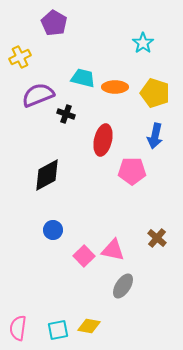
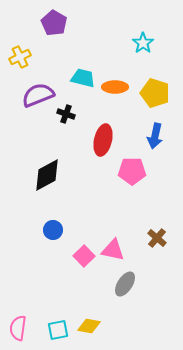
gray ellipse: moved 2 px right, 2 px up
